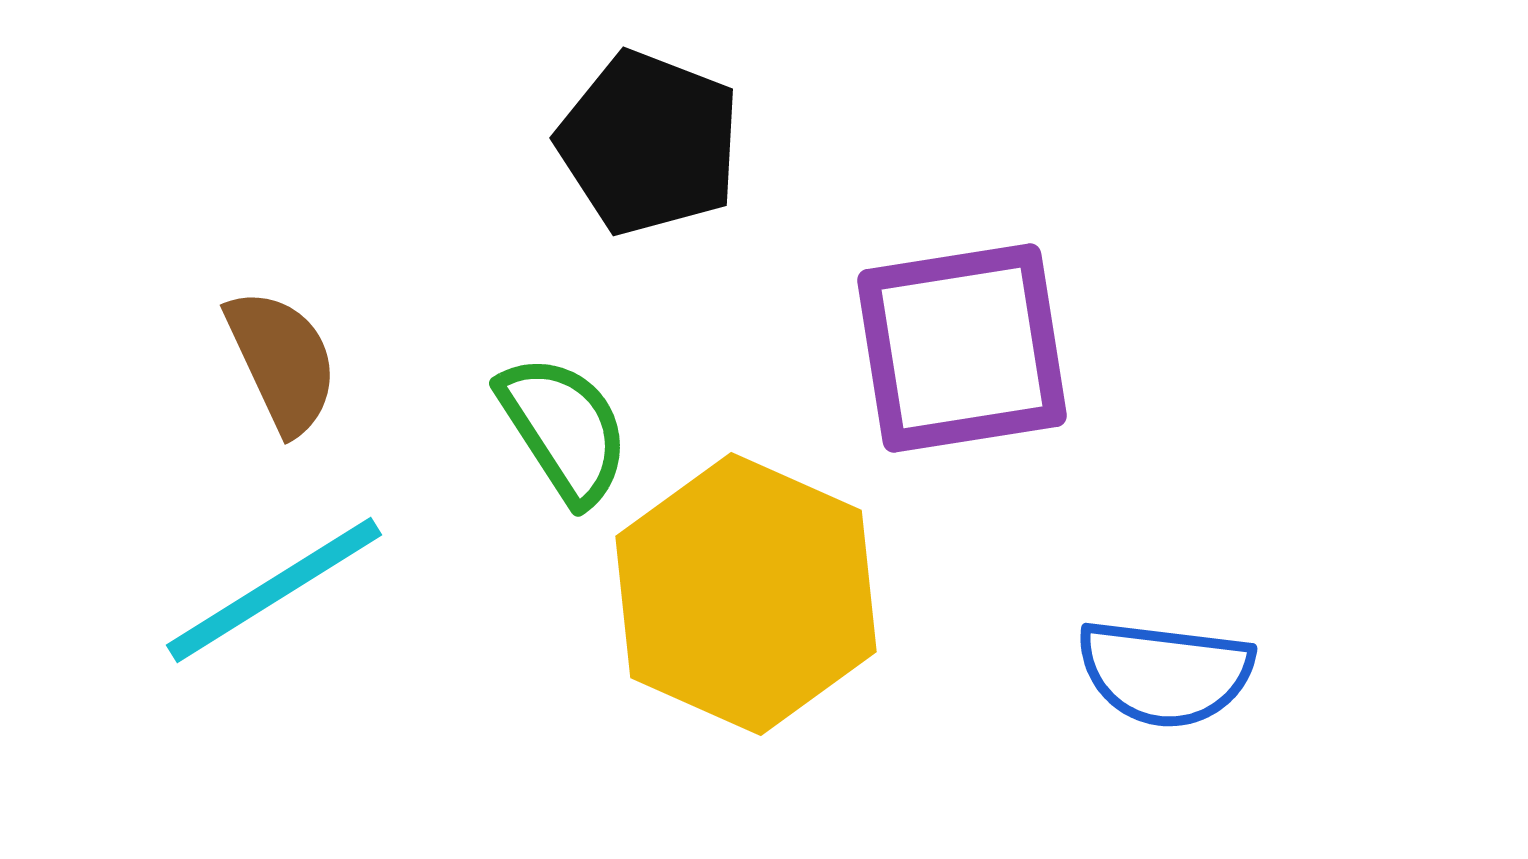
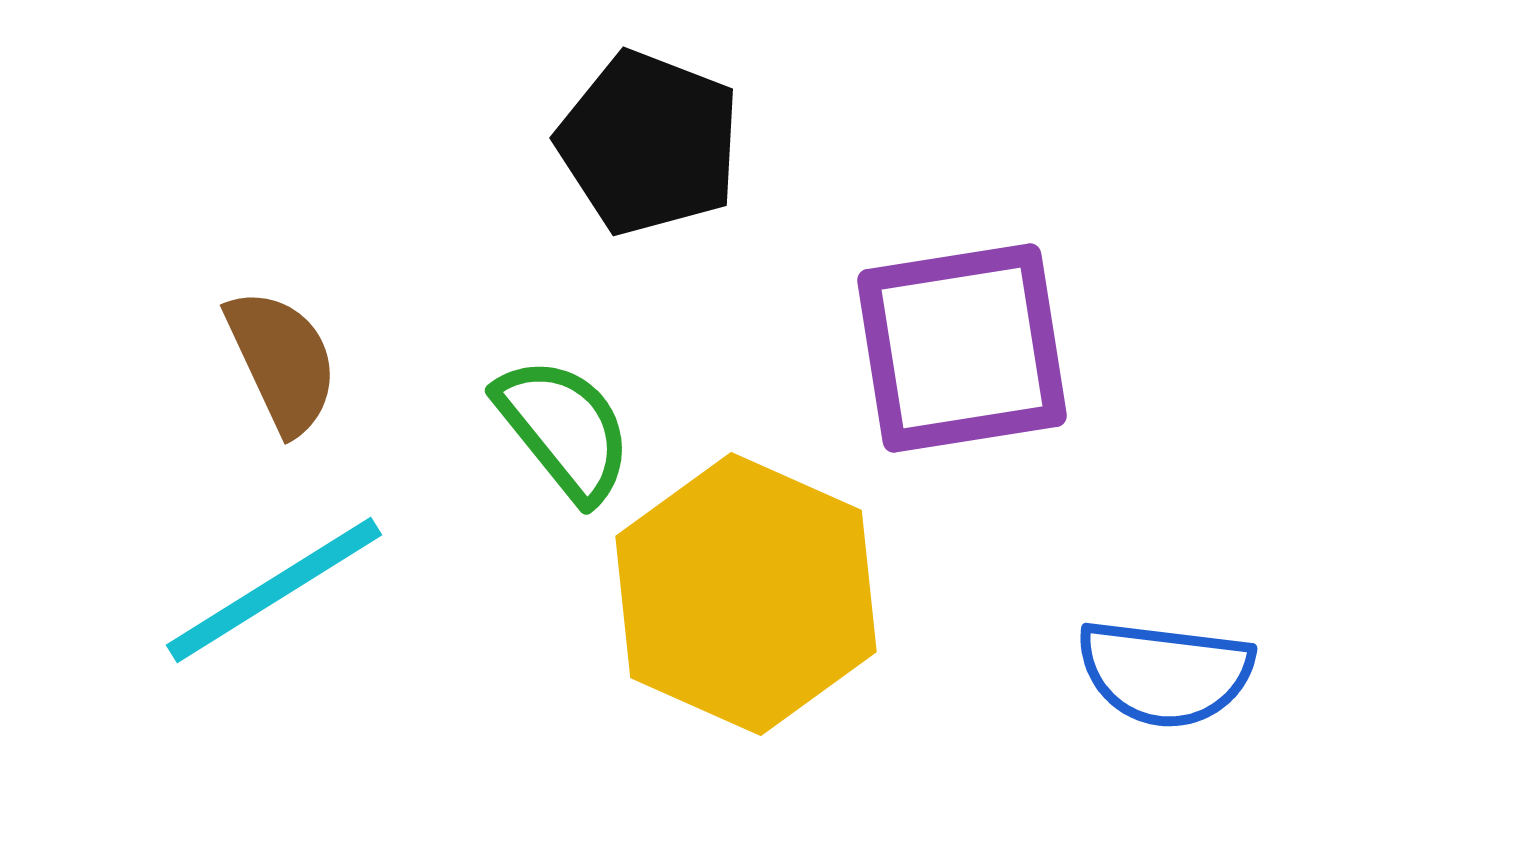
green semicircle: rotated 6 degrees counterclockwise
